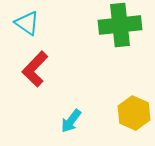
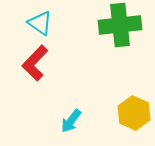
cyan triangle: moved 13 px right
red L-shape: moved 6 px up
